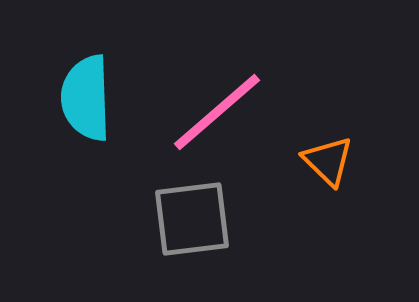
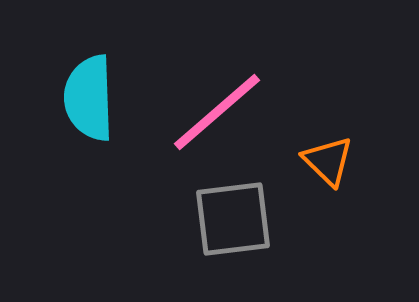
cyan semicircle: moved 3 px right
gray square: moved 41 px right
